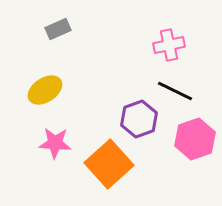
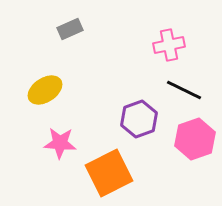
gray rectangle: moved 12 px right
black line: moved 9 px right, 1 px up
pink star: moved 5 px right
orange square: moved 9 px down; rotated 15 degrees clockwise
